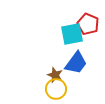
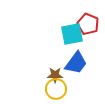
brown star: rotated 21 degrees counterclockwise
